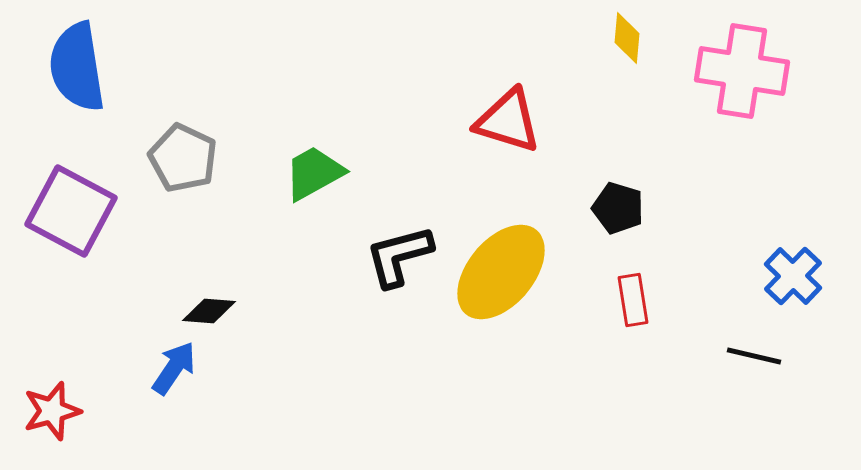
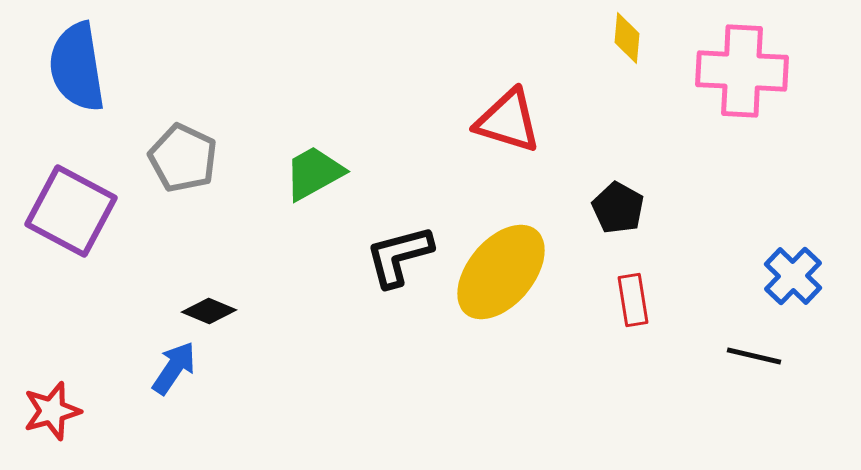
pink cross: rotated 6 degrees counterclockwise
black pentagon: rotated 12 degrees clockwise
black diamond: rotated 18 degrees clockwise
